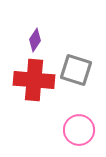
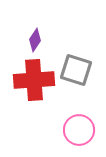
red cross: rotated 9 degrees counterclockwise
